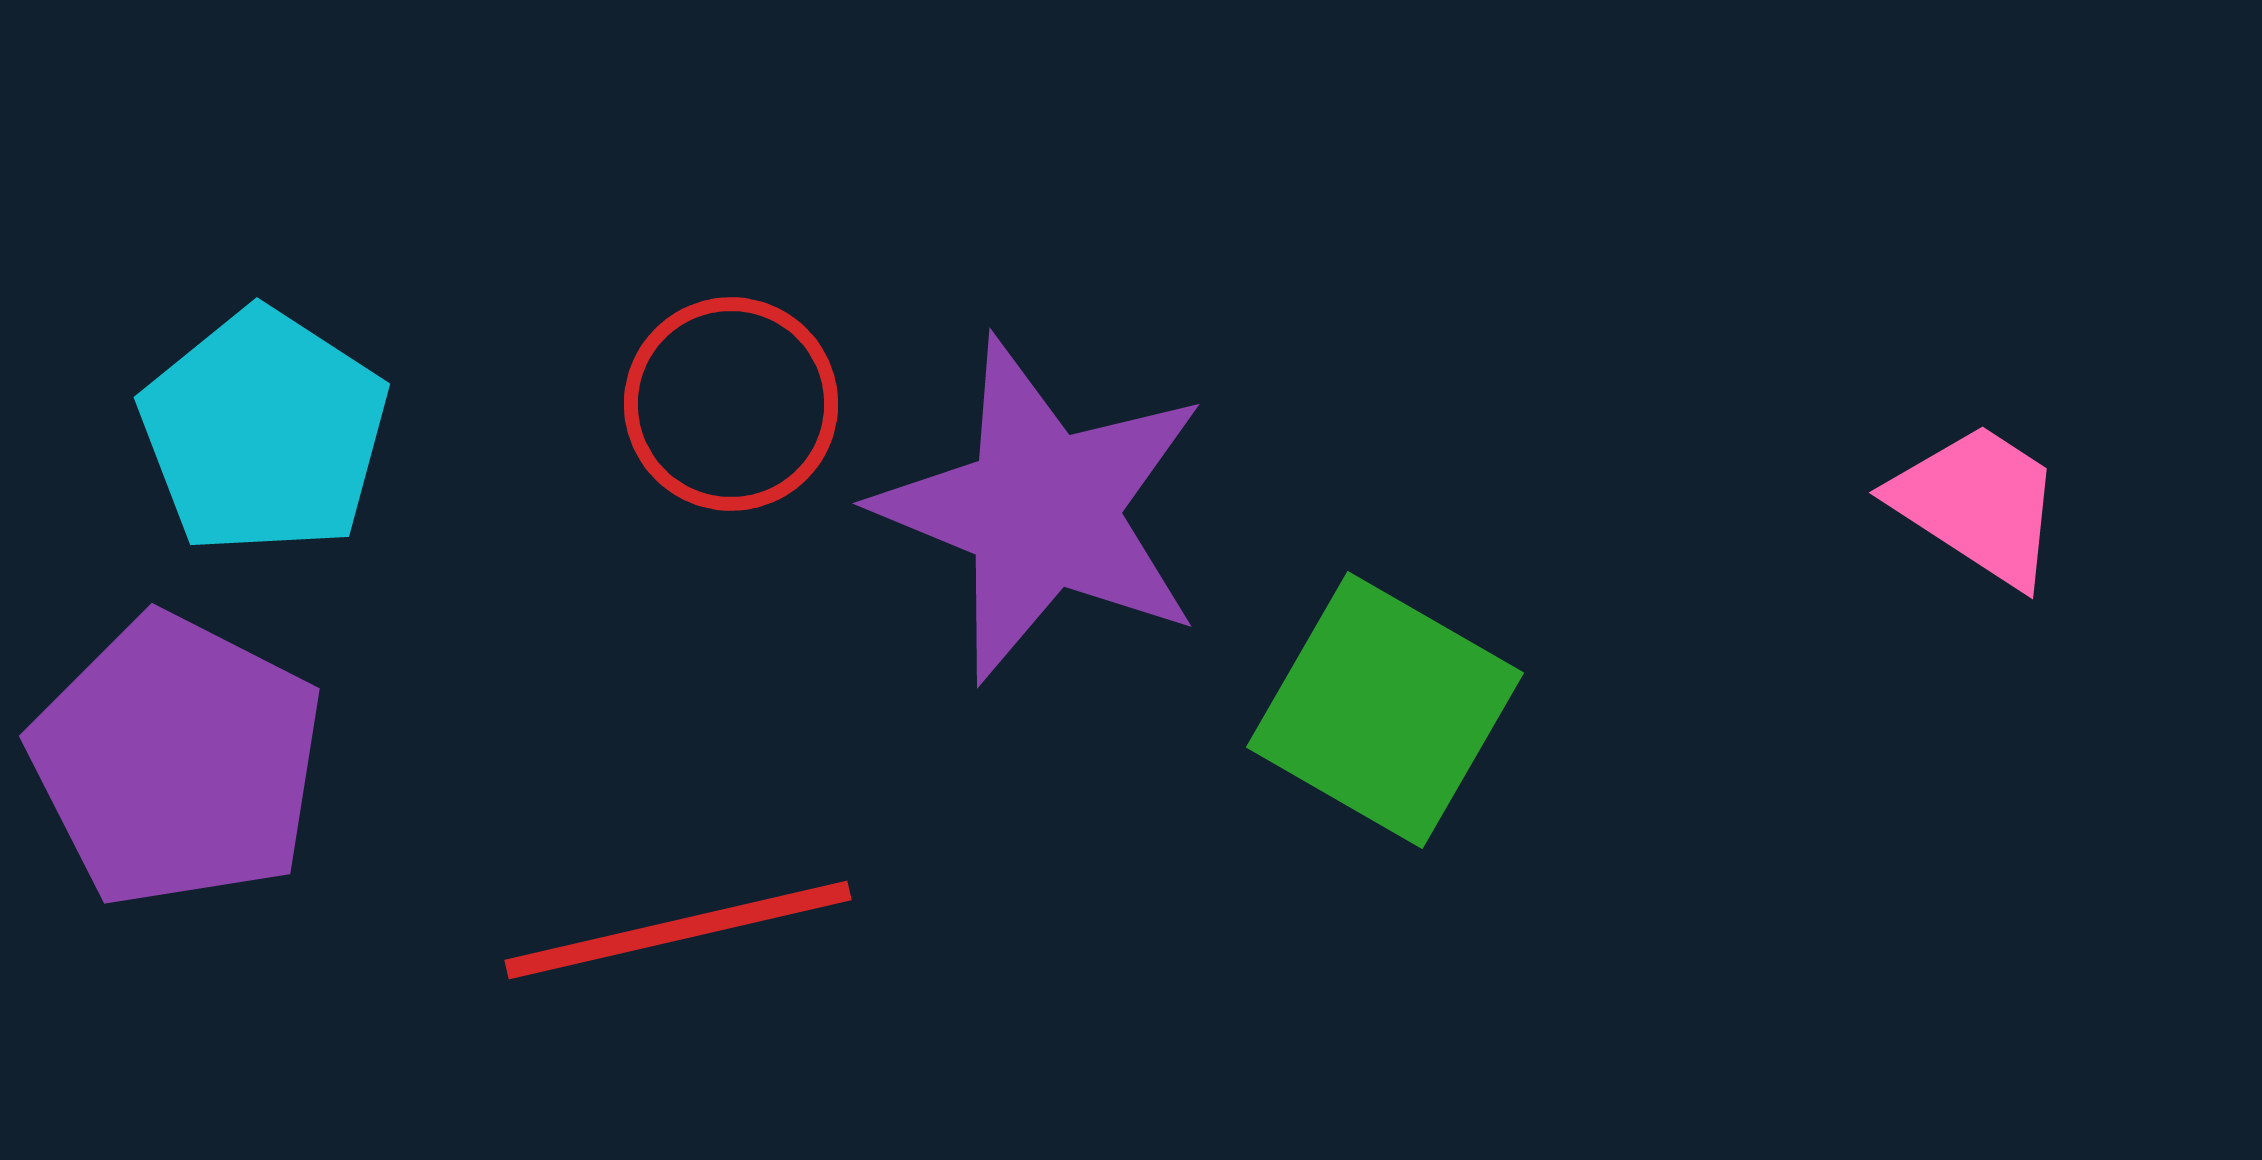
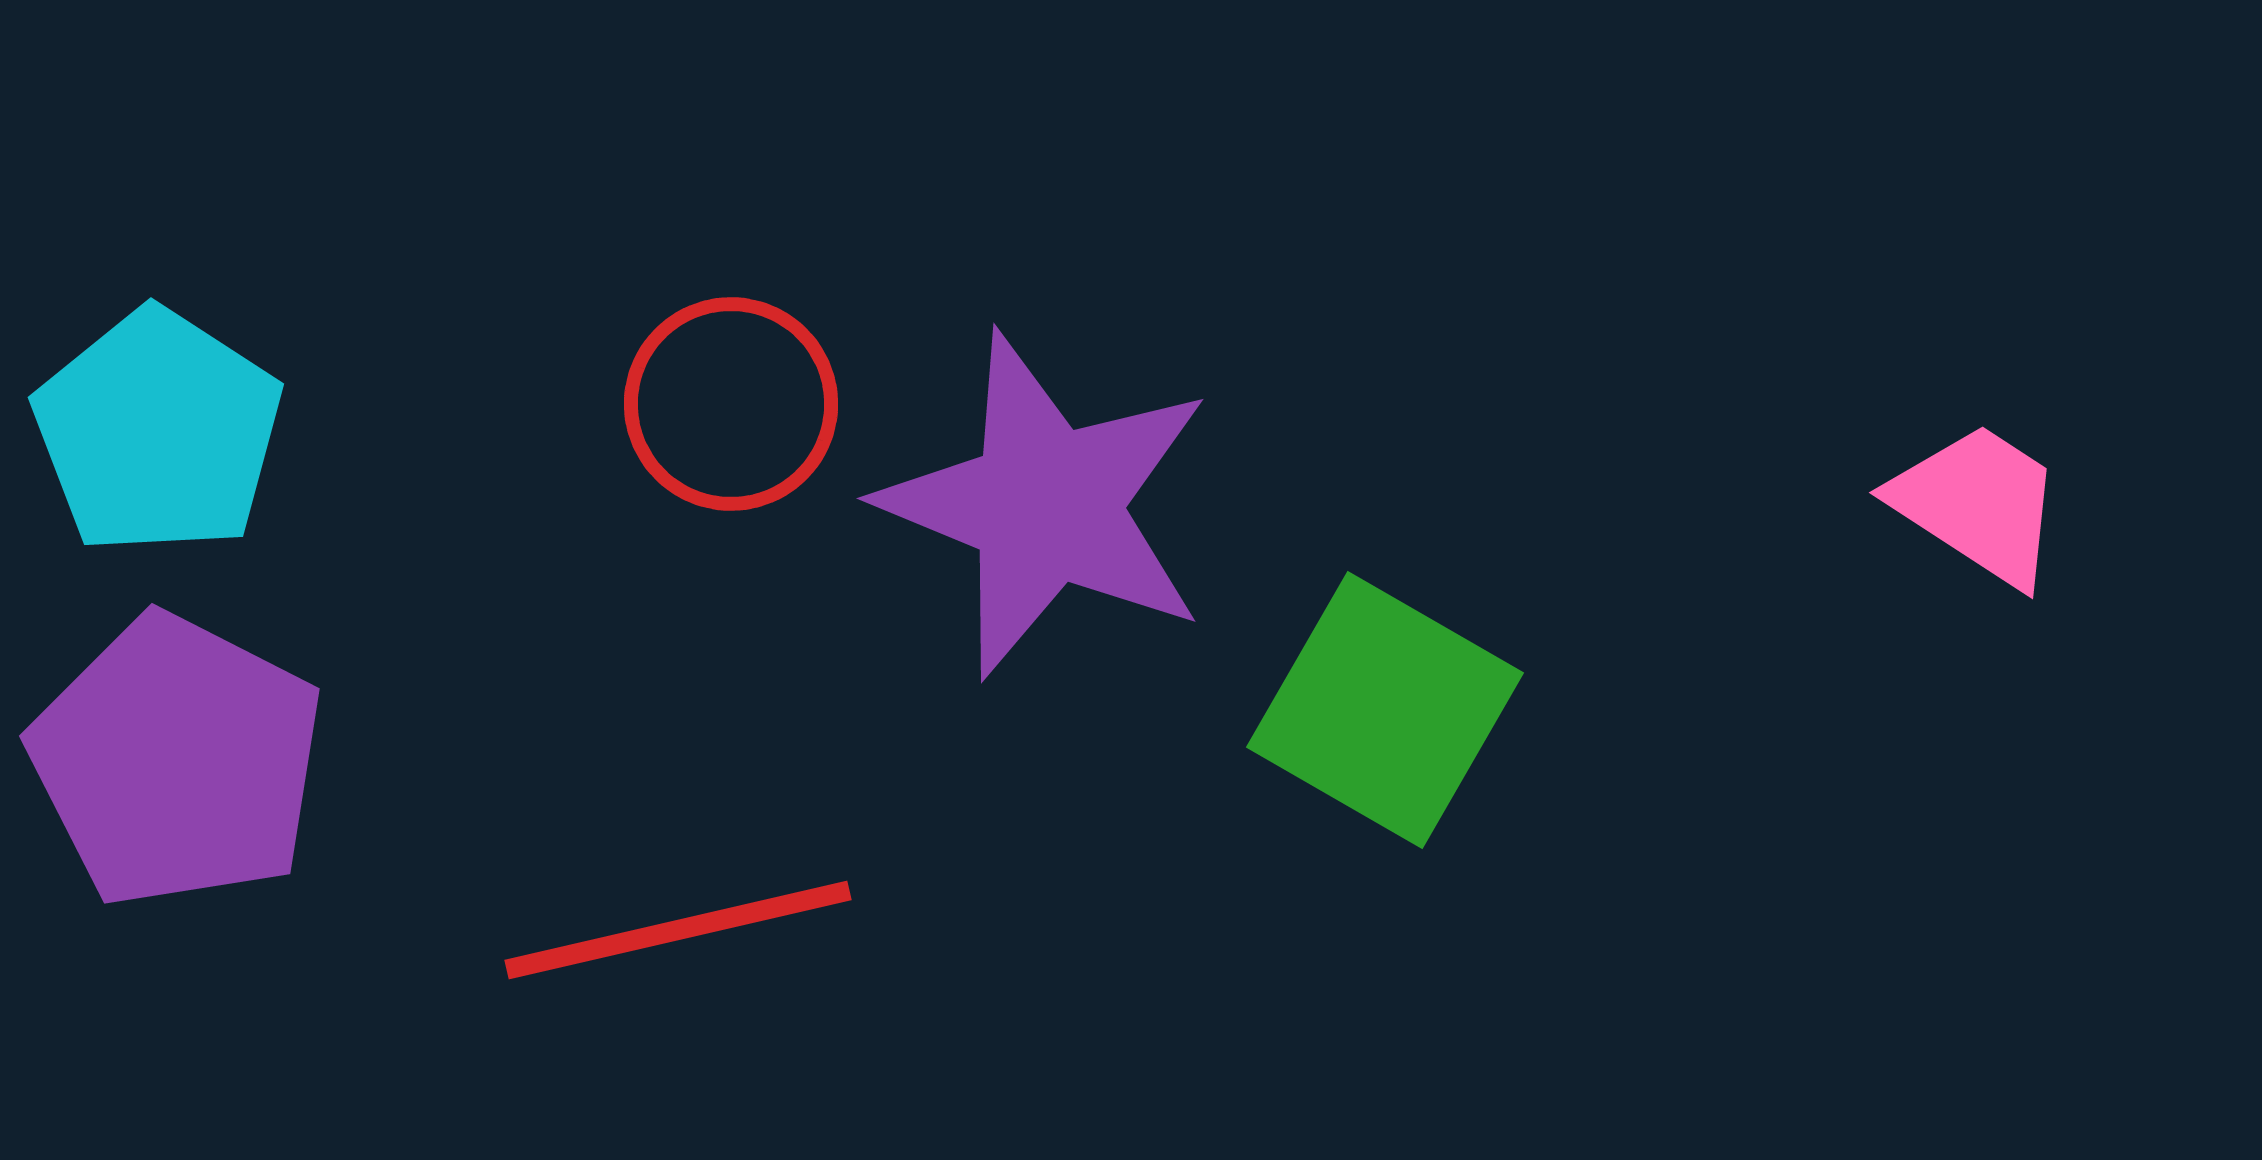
cyan pentagon: moved 106 px left
purple star: moved 4 px right, 5 px up
